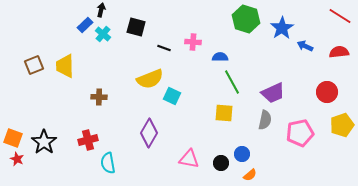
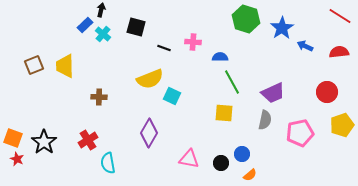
red cross: rotated 18 degrees counterclockwise
